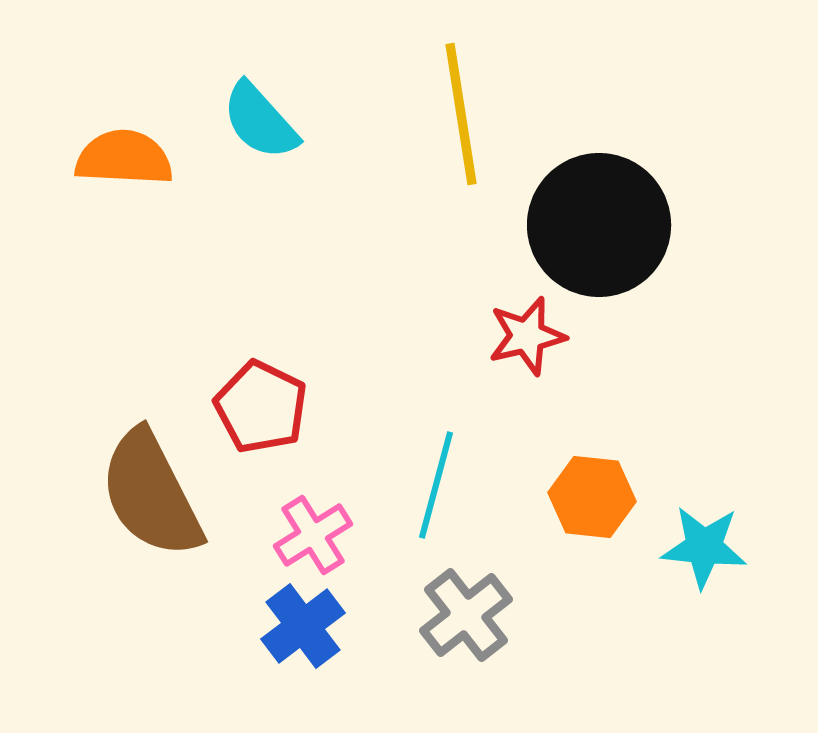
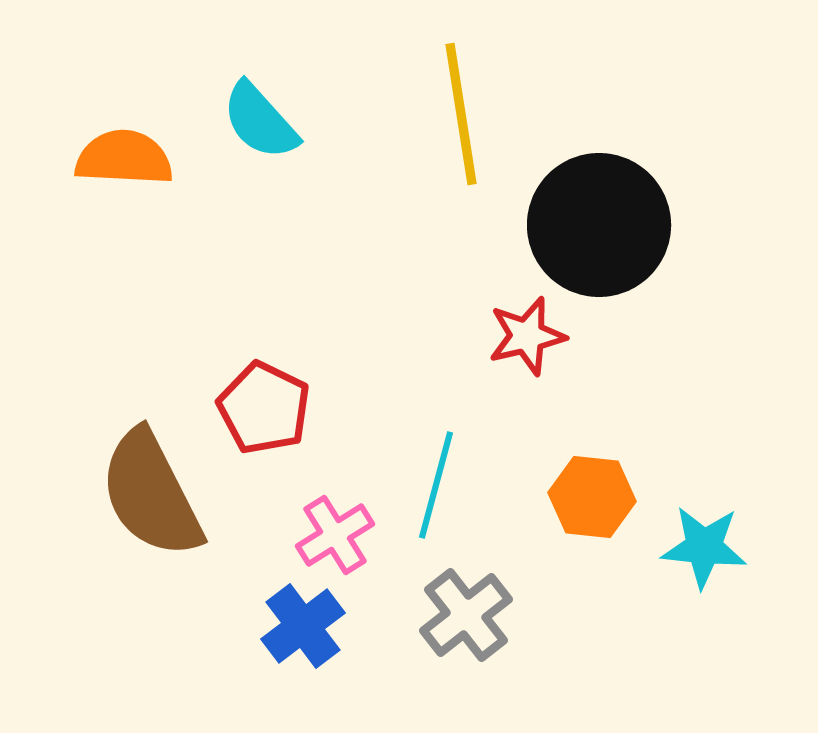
red pentagon: moved 3 px right, 1 px down
pink cross: moved 22 px right
